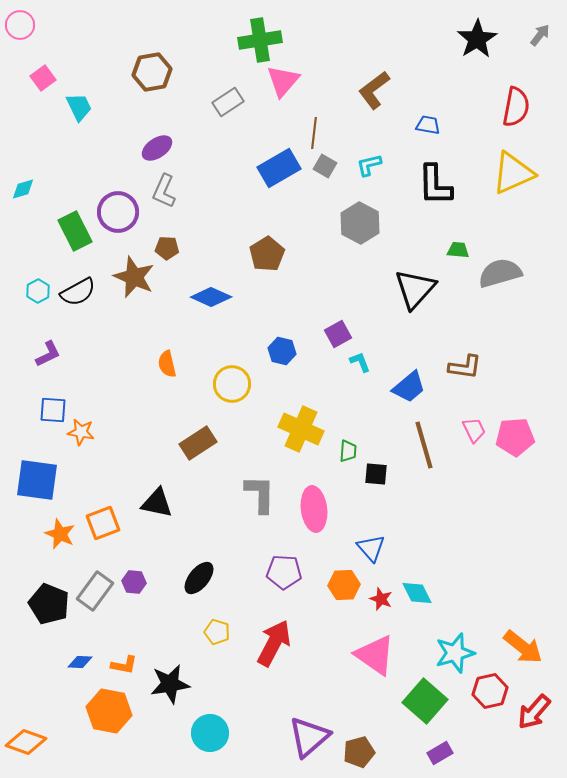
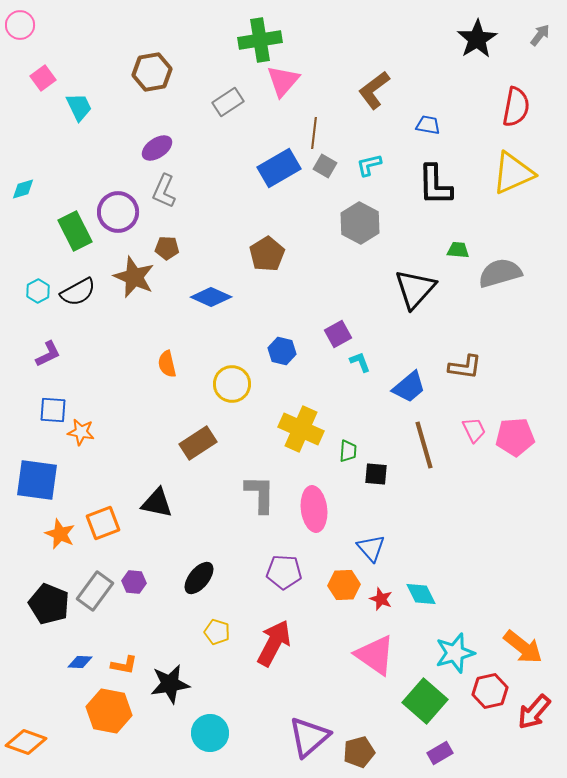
cyan diamond at (417, 593): moved 4 px right, 1 px down
